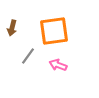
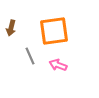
brown arrow: moved 1 px left
gray line: moved 2 px right; rotated 60 degrees counterclockwise
